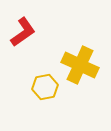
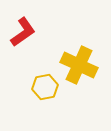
yellow cross: moved 1 px left
